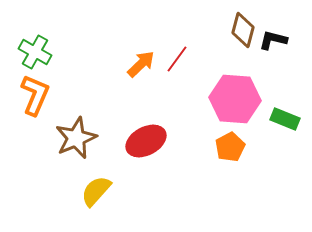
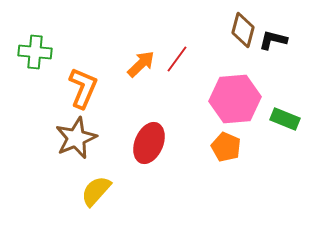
green cross: rotated 24 degrees counterclockwise
orange L-shape: moved 48 px right, 7 px up
pink hexagon: rotated 9 degrees counterclockwise
red ellipse: moved 3 px right, 2 px down; rotated 39 degrees counterclockwise
orange pentagon: moved 4 px left; rotated 20 degrees counterclockwise
